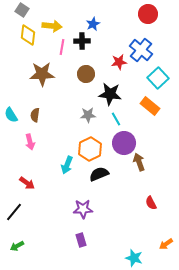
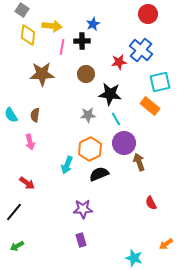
cyan square: moved 2 px right, 4 px down; rotated 30 degrees clockwise
